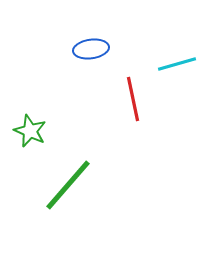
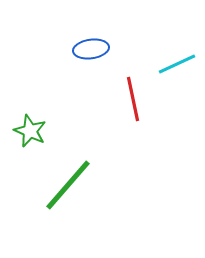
cyan line: rotated 9 degrees counterclockwise
